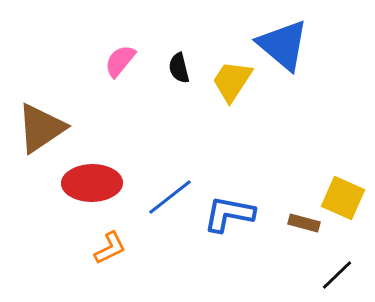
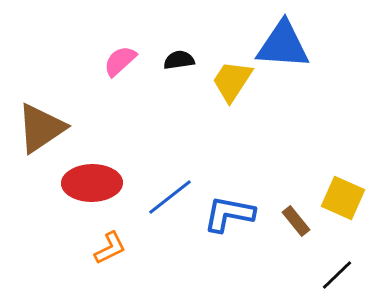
blue triangle: rotated 36 degrees counterclockwise
pink semicircle: rotated 9 degrees clockwise
black semicircle: moved 8 px up; rotated 96 degrees clockwise
brown rectangle: moved 8 px left, 2 px up; rotated 36 degrees clockwise
